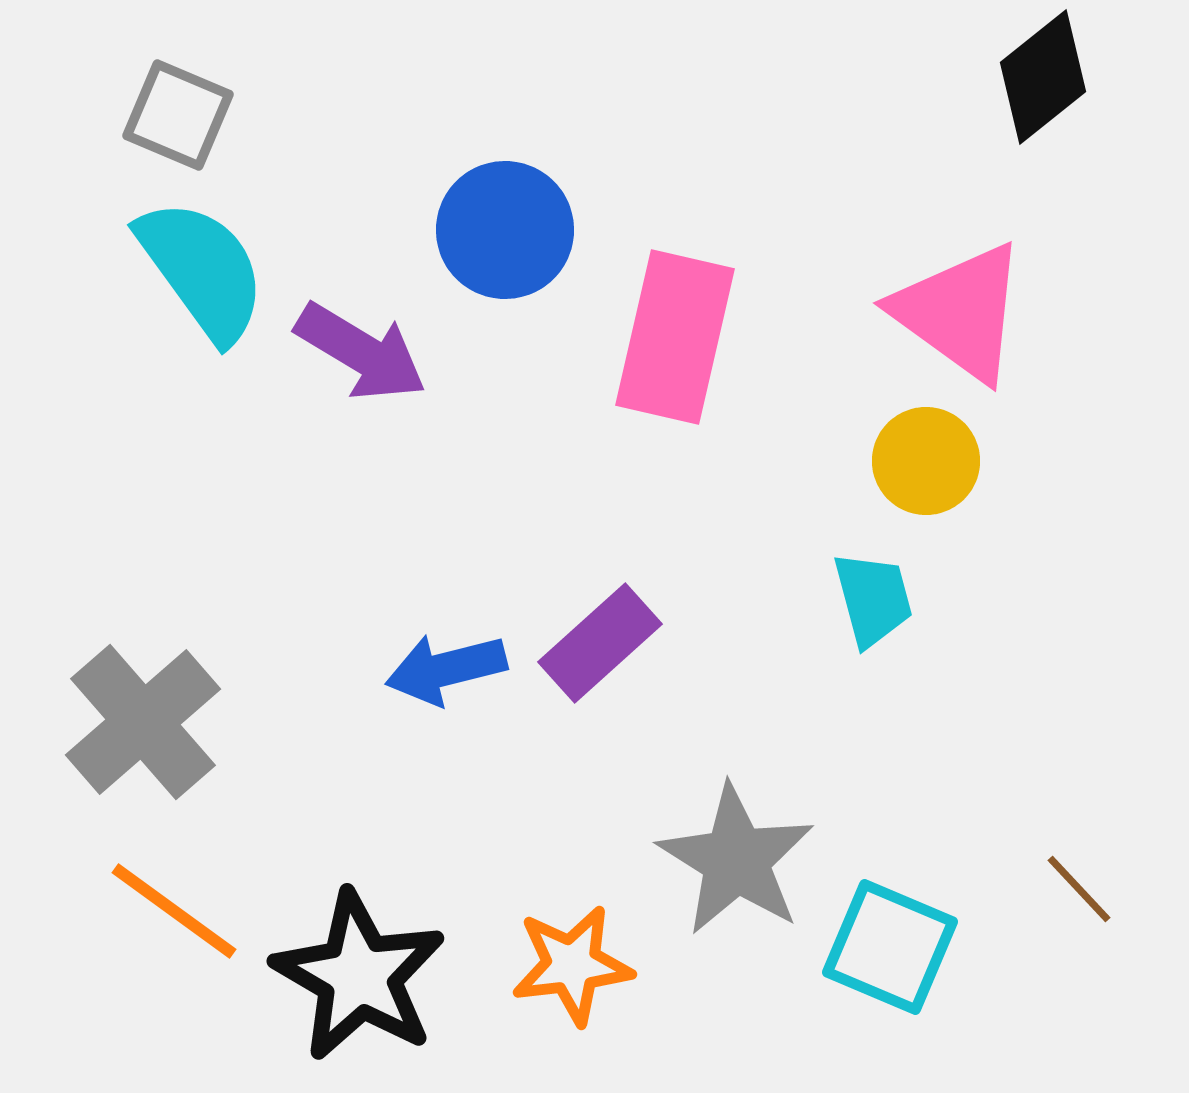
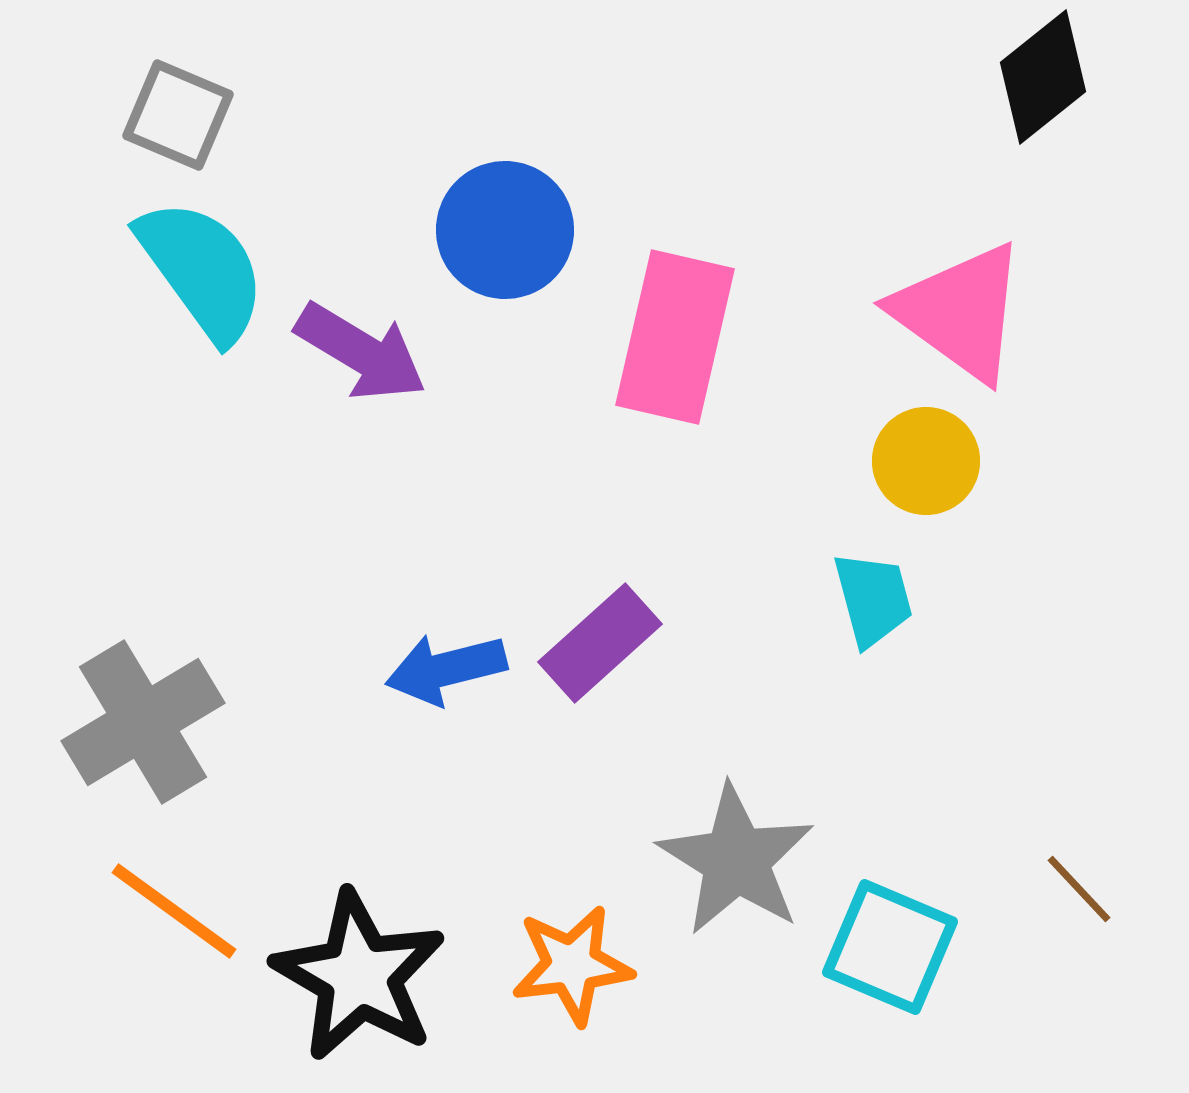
gray cross: rotated 10 degrees clockwise
